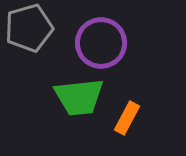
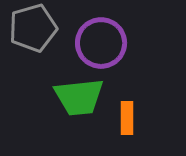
gray pentagon: moved 4 px right
orange rectangle: rotated 28 degrees counterclockwise
